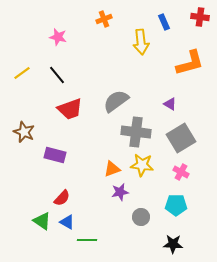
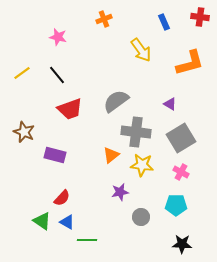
yellow arrow: moved 8 px down; rotated 30 degrees counterclockwise
orange triangle: moved 1 px left, 14 px up; rotated 18 degrees counterclockwise
black star: moved 9 px right
